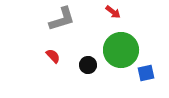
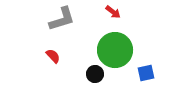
green circle: moved 6 px left
black circle: moved 7 px right, 9 px down
